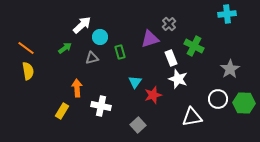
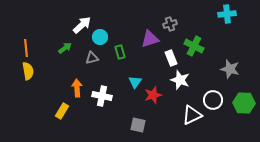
gray cross: moved 1 px right; rotated 24 degrees clockwise
orange line: rotated 48 degrees clockwise
gray star: rotated 24 degrees counterclockwise
white star: moved 2 px right, 1 px down
white circle: moved 5 px left, 1 px down
white cross: moved 1 px right, 10 px up
white triangle: moved 2 px up; rotated 15 degrees counterclockwise
gray square: rotated 35 degrees counterclockwise
